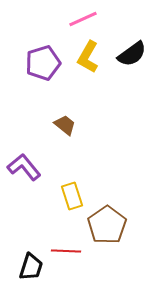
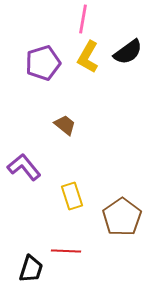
pink line: rotated 56 degrees counterclockwise
black semicircle: moved 4 px left, 2 px up
brown pentagon: moved 15 px right, 8 px up
black trapezoid: moved 2 px down
